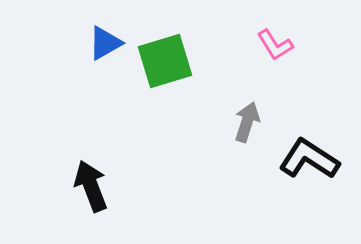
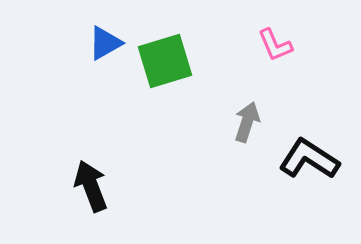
pink L-shape: rotated 9 degrees clockwise
